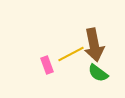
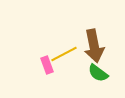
brown arrow: moved 1 px down
yellow line: moved 7 px left
